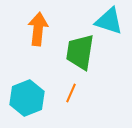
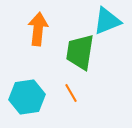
cyan triangle: moved 2 px left; rotated 40 degrees counterclockwise
orange line: rotated 54 degrees counterclockwise
cyan hexagon: moved 1 px up; rotated 12 degrees clockwise
